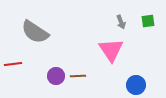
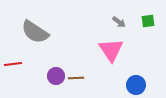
gray arrow: moved 2 px left; rotated 32 degrees counterclockwise
brown line: moved 2 px left, 2 px down
